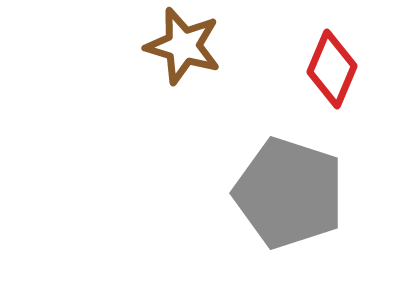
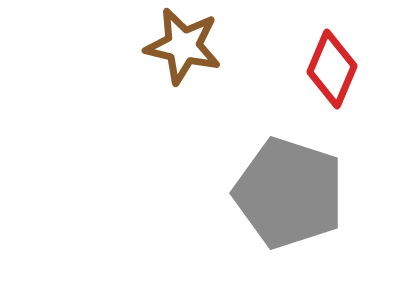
brown star: rotated 4 degrees counterclockwise
